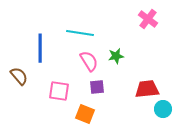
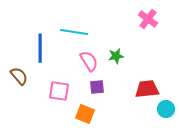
cyan line: moved 6 px left, 1 px up
cyan circle: moved 3 px right
